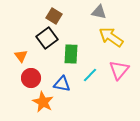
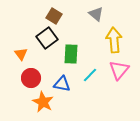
gray triangle: moved 3 px left, 2 px down; rotated 28 degrees clockwise
yellow arrow: moved 3 px right, 3 px down; rotated 50 degrees clockwise
orange triangle: moved 2 px up
